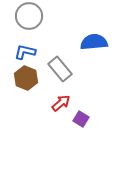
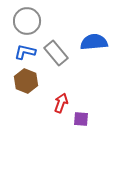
gray circle: moved 2 px left, 5 px down
gray rectangle: moved 4 px left, 16 px up
brown hexagon: moved 3 px down
red arrow: rotated 30 degrees counterclockwise
purple square: rotated 28 degrees counterclockwise
